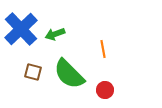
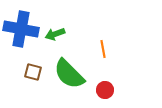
blue cross: rotated 36 degrees counterclockwise
